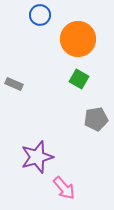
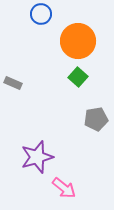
blue circle: moved 1 px right, 1 px up
orange circle: moved 2 px down
green square: moved 1 px left, 2 px up; rotated 12 degrees clockwise
gray rectangle: moved 1 px left, 1 px up
pink arrow: rotated 10 degrees counterclockwise
